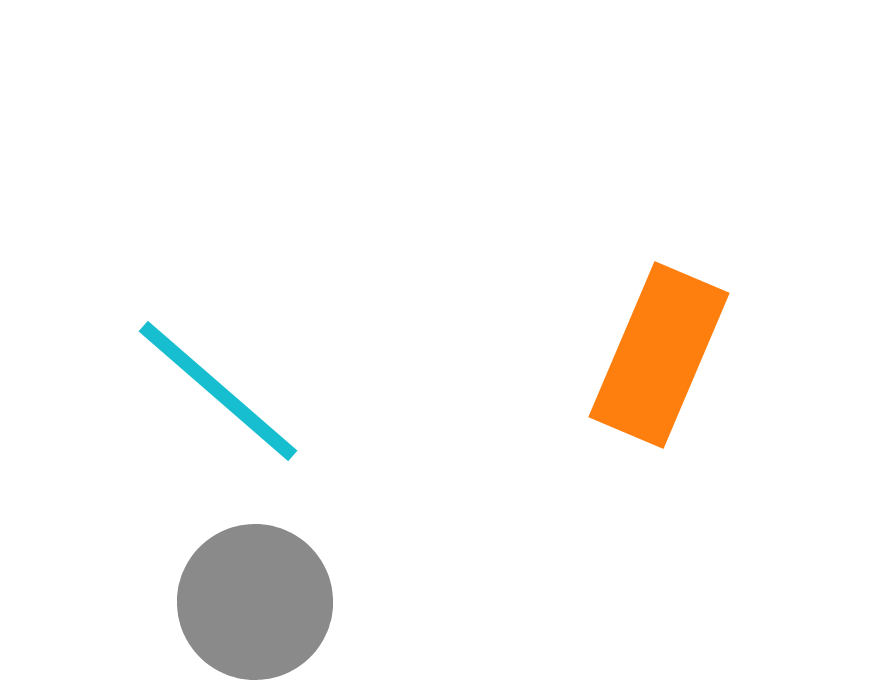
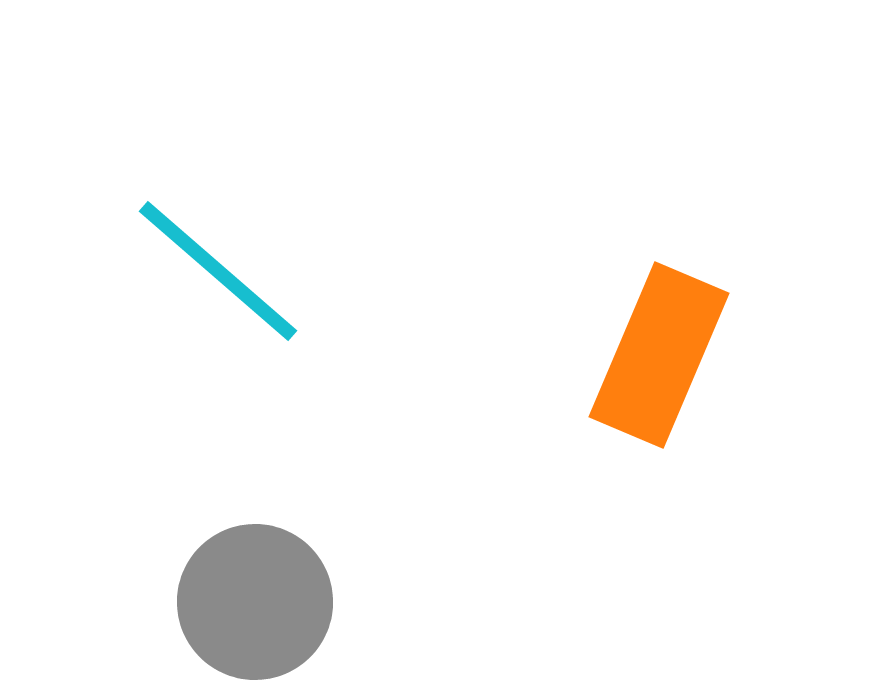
cyan line: moved 120 px up
